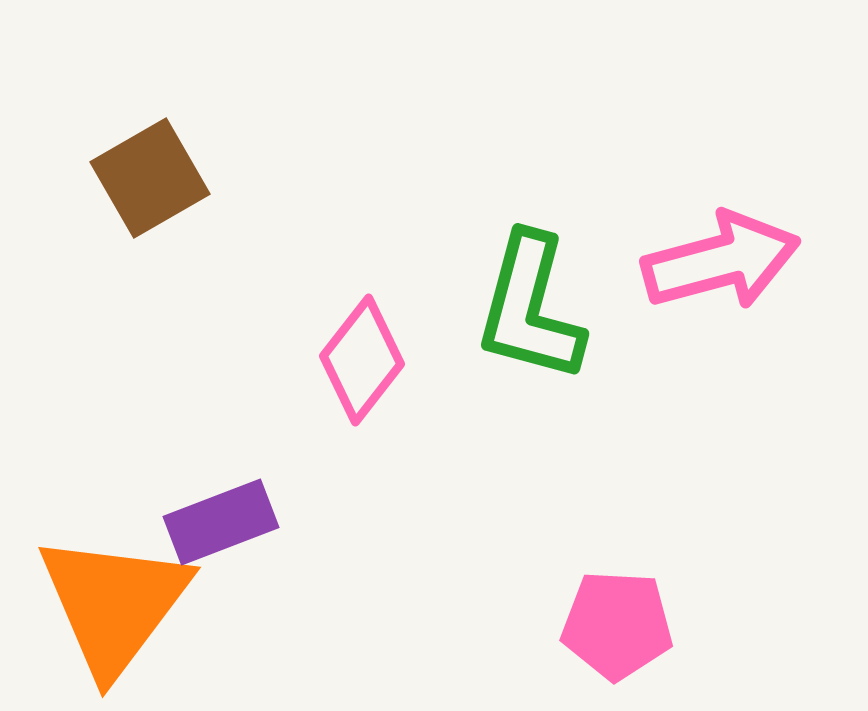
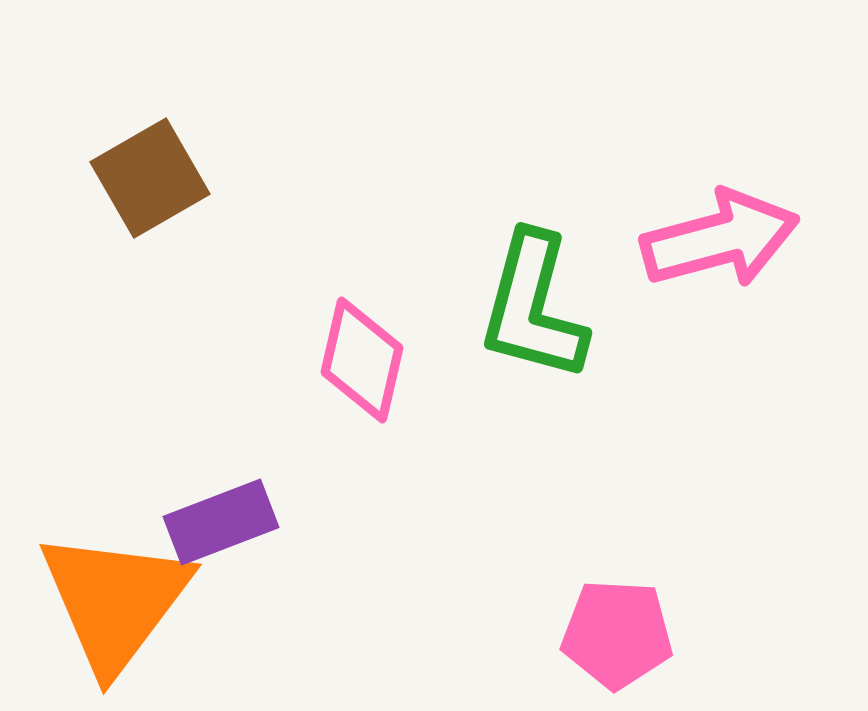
pink arrow: moved 1 px left, 22 px up
green L-shape: moved 3 px right, 1 px up
pink diamond: rotated 25 degrees counterclockwise
orange triangle: moved 1 px right, 3 px up
pink pentagon: moved 9 px down
